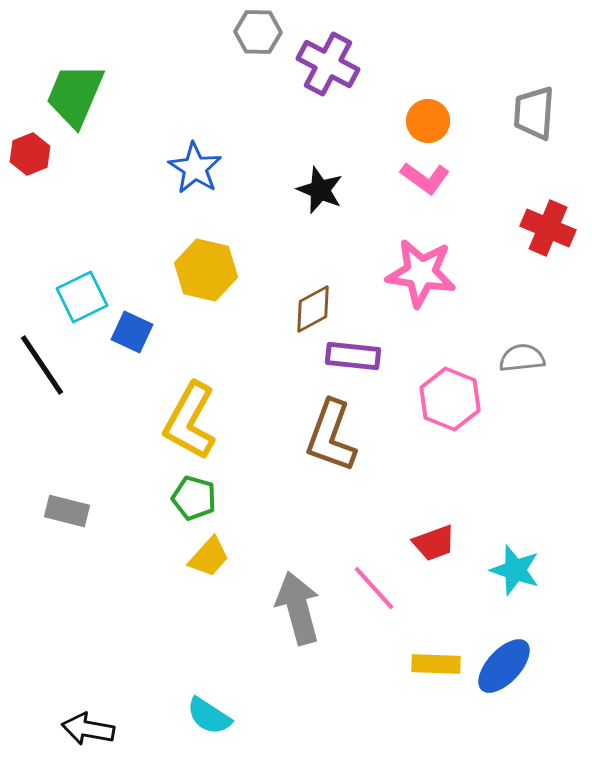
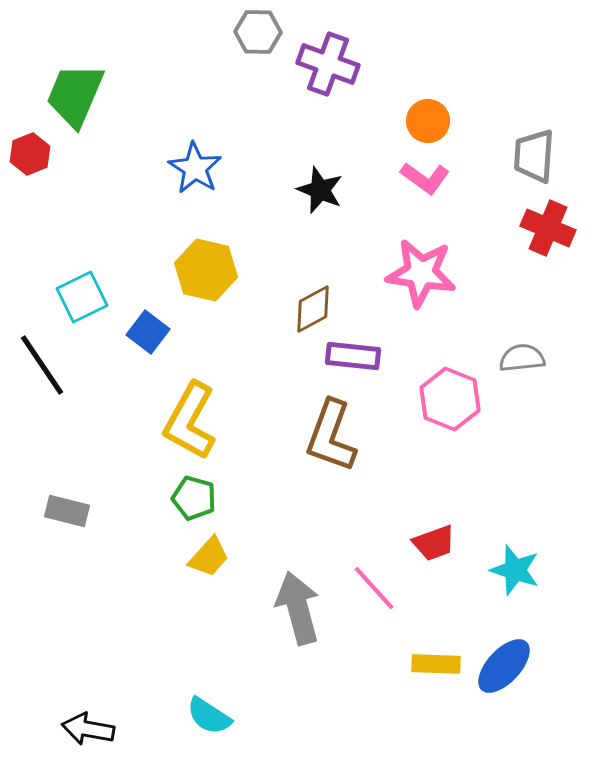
purple cross: rotated 8 degrees counterclockwise
gray trapezoid: moved 43 px down
blue square: moved 16 px right; rotated 12 degrees clockwise
